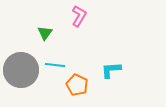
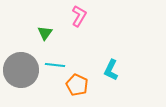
cyan L-shape: rotated 60 degrees counterclockwise
